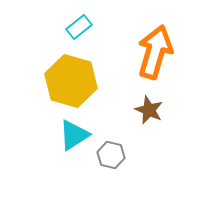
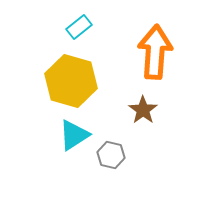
orange arrow: rotated 12 degrees counterclockwise
brown star: moved 6 px left; rotated 12 degrees clockwise
